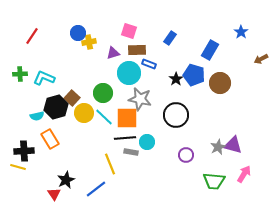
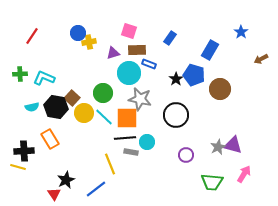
brown circle at (220, 83): moved 6 px down
black hexagon at (56, 107): rotated 25 degrees clockwise
cyan semicircle at (37, 116): moved 5 px left, 9 px up
green trapezoid at (214, 181): moved 2 px left, 1 px down
